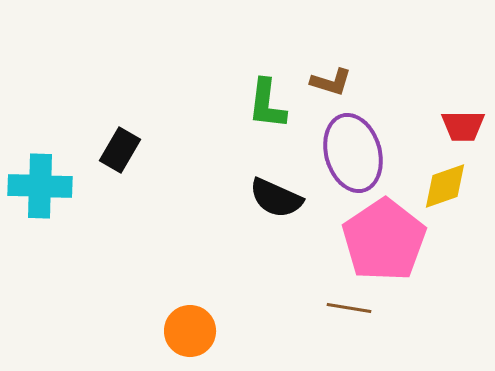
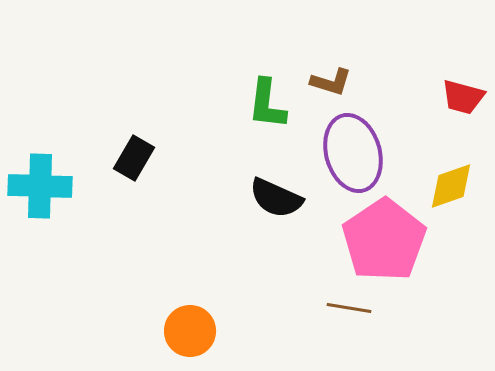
red trapezoid: moved 29 px up; rotated 15 degrees clockwise
black rectangle: moved 14 px right, 8 px down
yellow diamond: moved 6 px right
